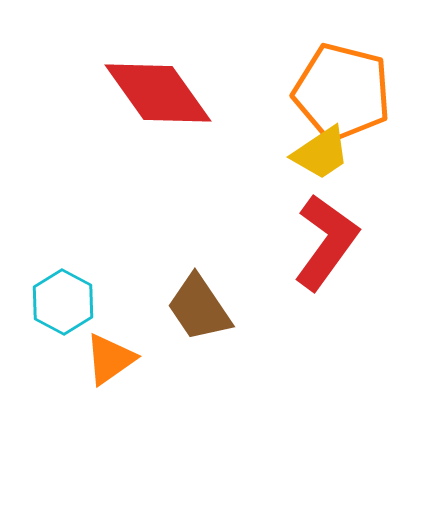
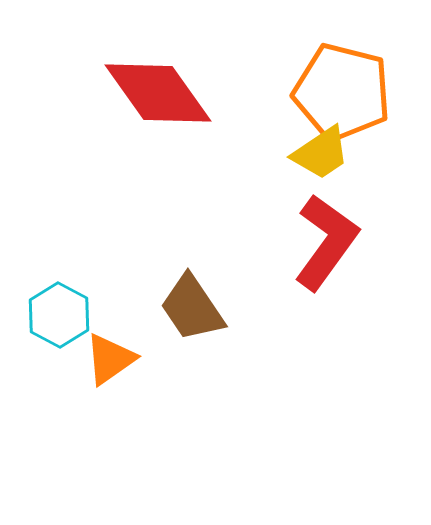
cyan hexagon: moved 4 px left, 13 px down
brown trapezoid: moved 7 px left
